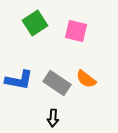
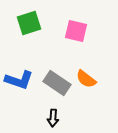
green square: moved 6 px left; rotated 15 degrees clockwise
blue L-shape: rotated 8 degrees clockwise
